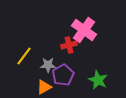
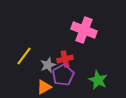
pink cross: rotated 15 degrees counterclockwise
red cross: moved 4 px left, 14 px down
gray star: rotated 21 degrees counterclockwise
